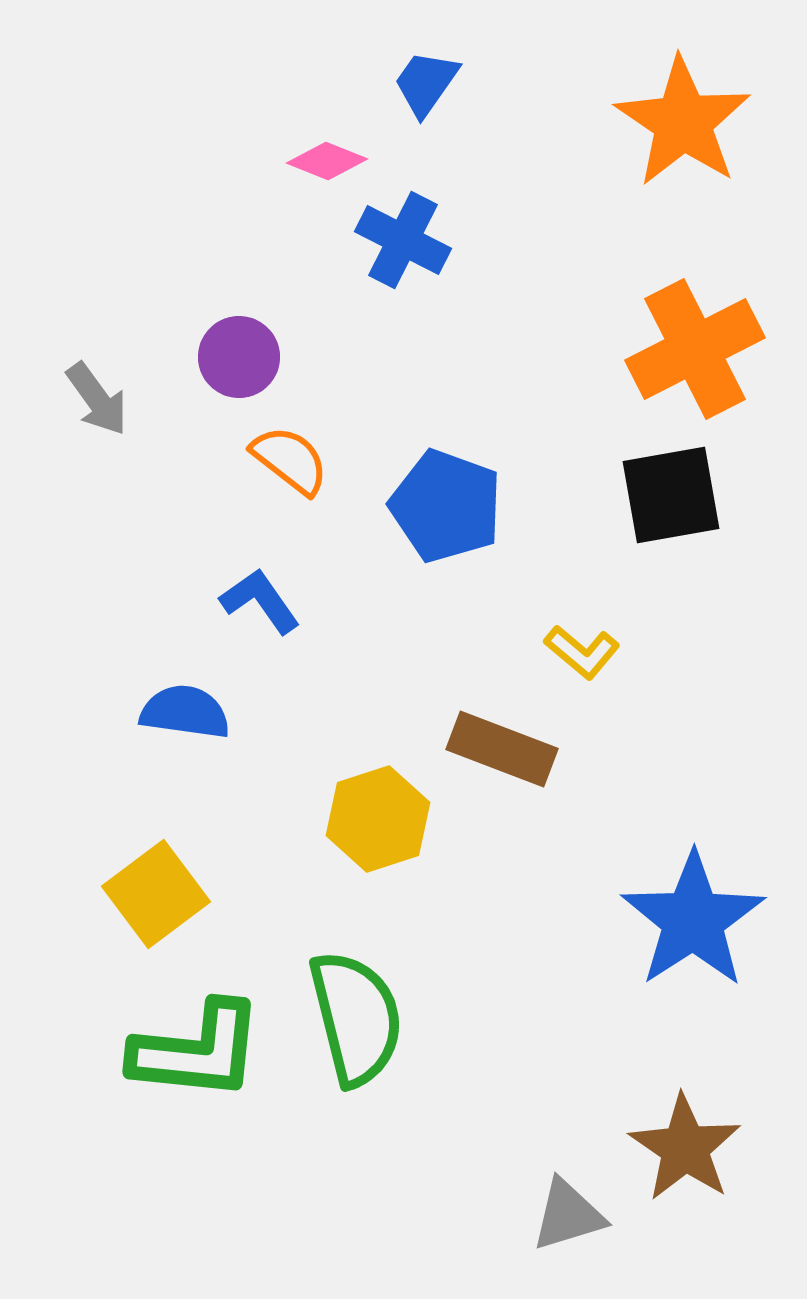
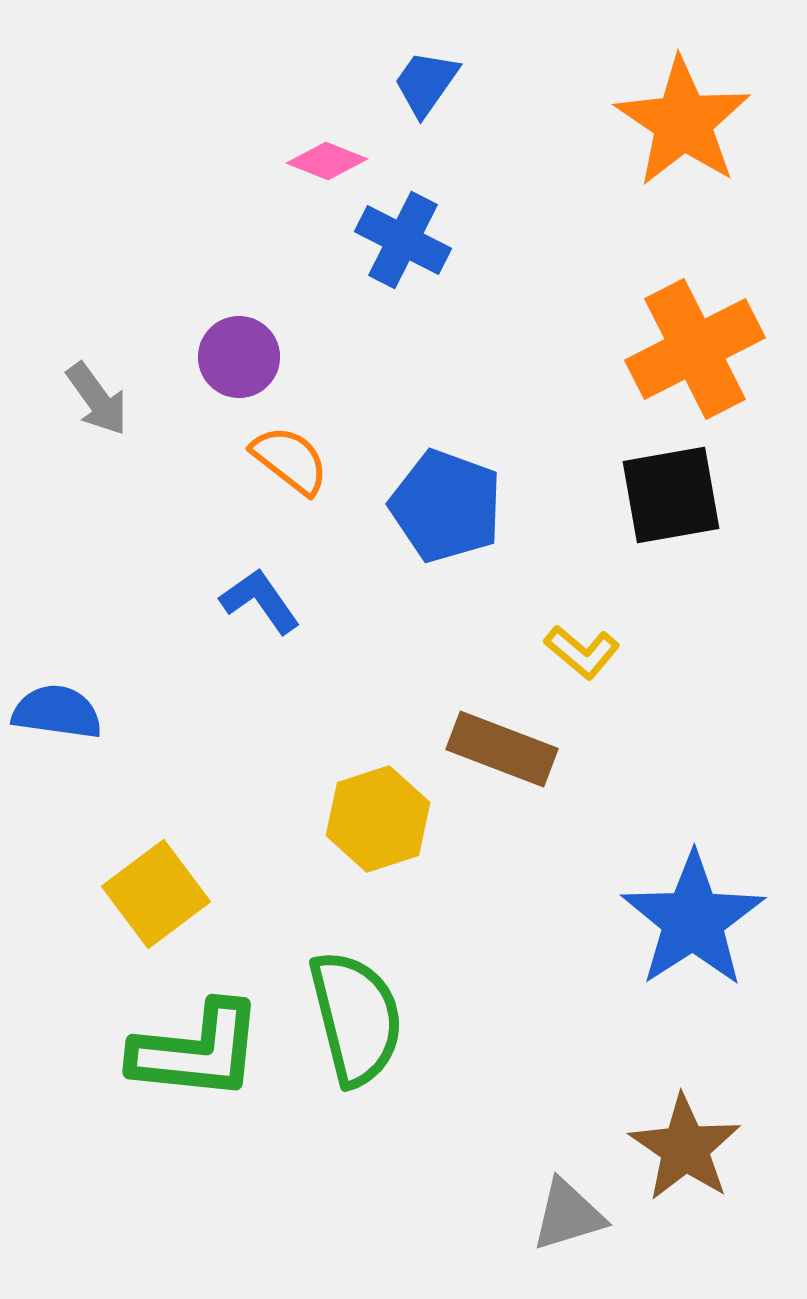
blue semicircle: moved 128 px left
